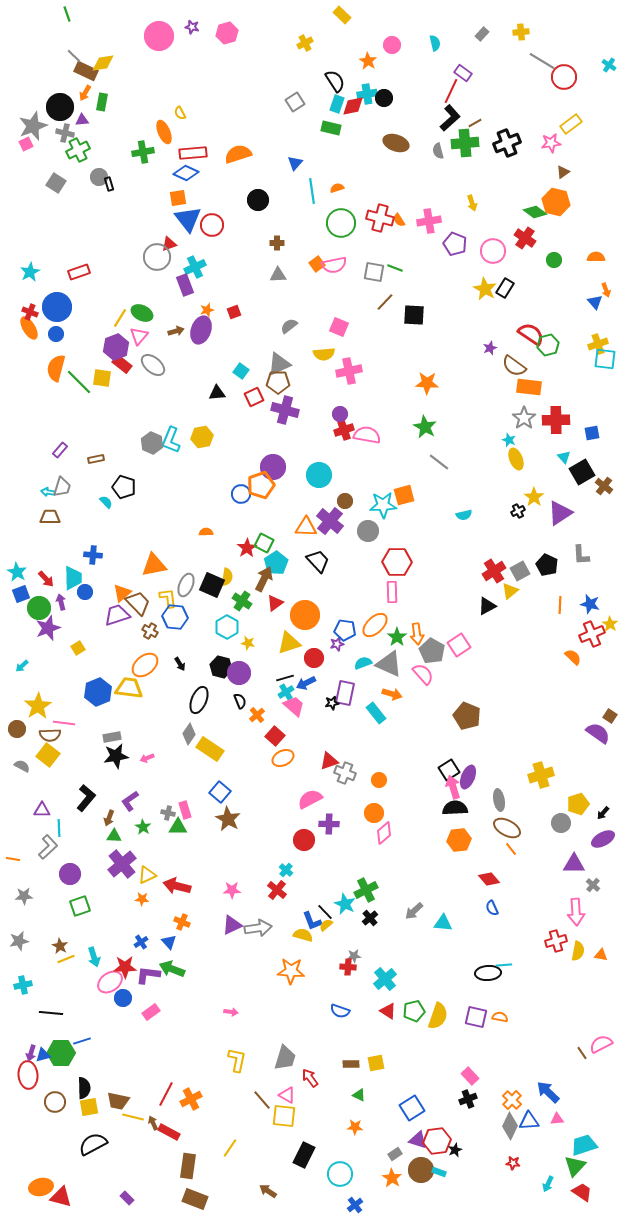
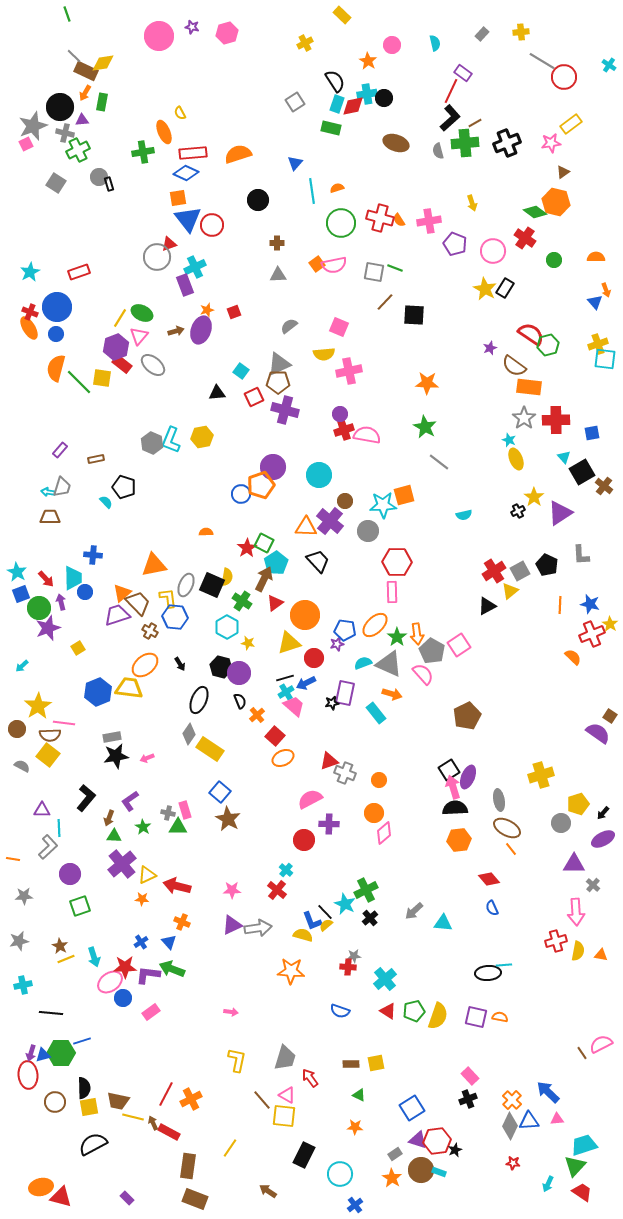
brown pentagon at (467, 716): rotated 24 degrees clockwise
